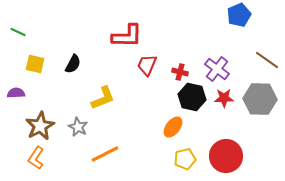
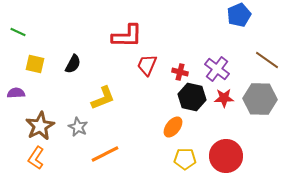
yellow pentagon: rotated 15 degrees clockwise
